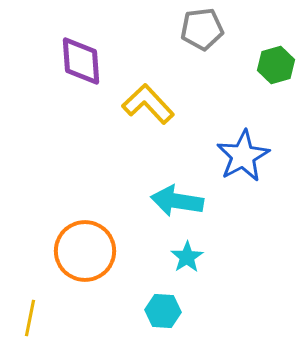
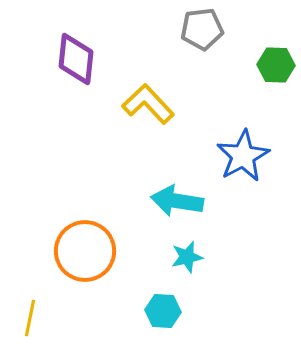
purple diamond: moved 5 px left, 2 px up; rotated 10 degrees clockwise
green hexagon: rotated 18 degrees clockwise
cyan star: rotated 20 degrees clockwise
